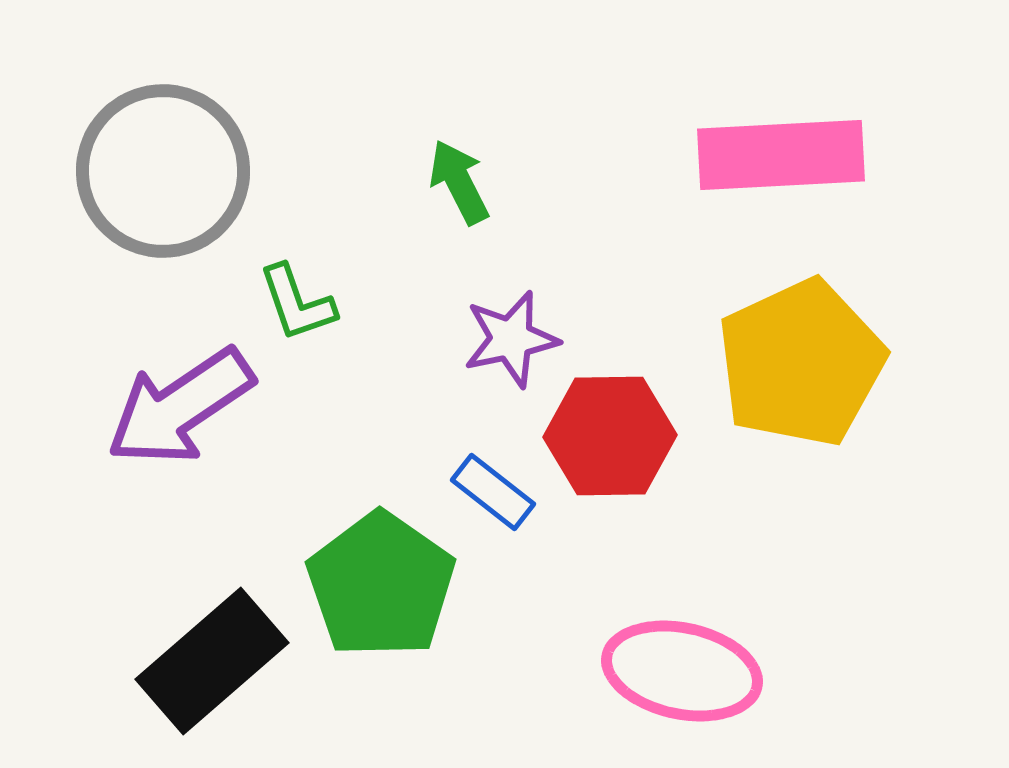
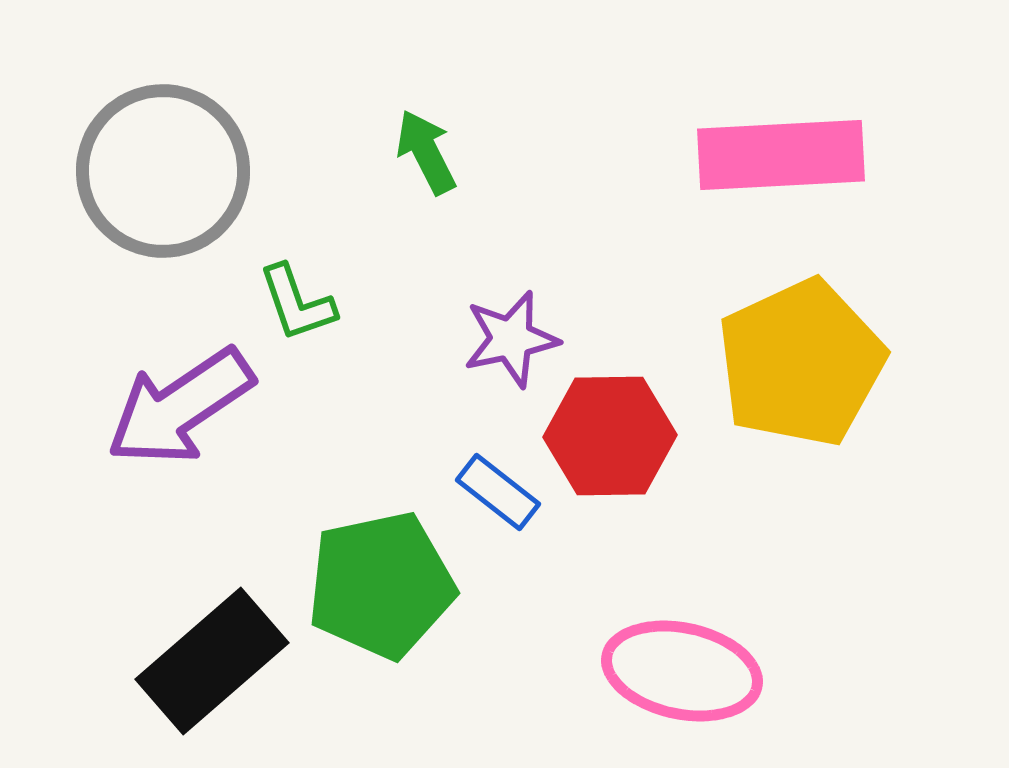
green arrow: moved 33 px left, 30 px up
blue rectangle: moved 5 px right
green pentagon: rotated 25 degrees clockwise
